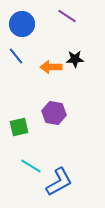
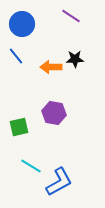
purple line: moved 4 px right
